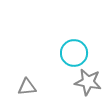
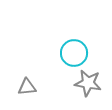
gray star: moved 1 px down
